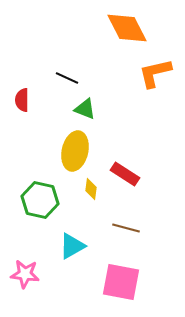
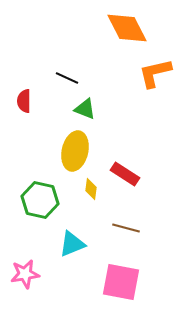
red semicircle: moved 2 px right, 1 px down
cyan triangle: moved 2 px up; rotated 8 degrees clockwise
pink star: rotated 16 degrees counterclockwise
